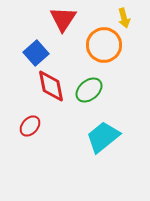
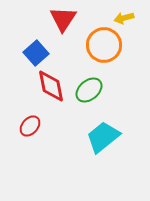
yellow arrow: rotated 90 degrees clockwise
